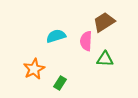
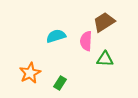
orange star: moved 4 px left, 4 px down
